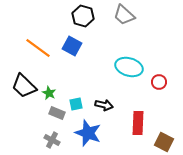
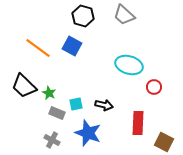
cyan ellipse: moved 2 px up
red circle: moved 5 px left, 5 px down
